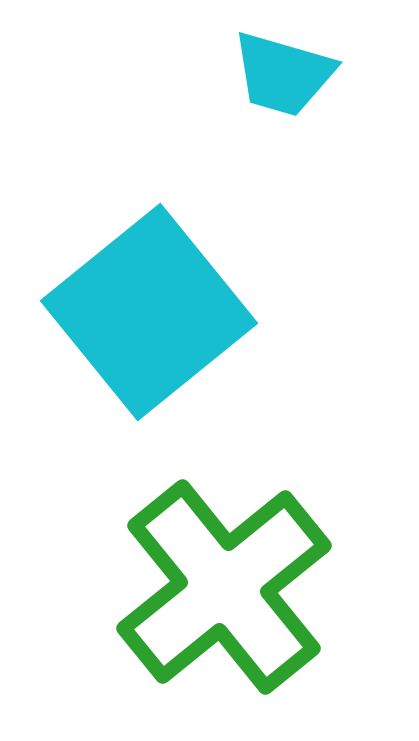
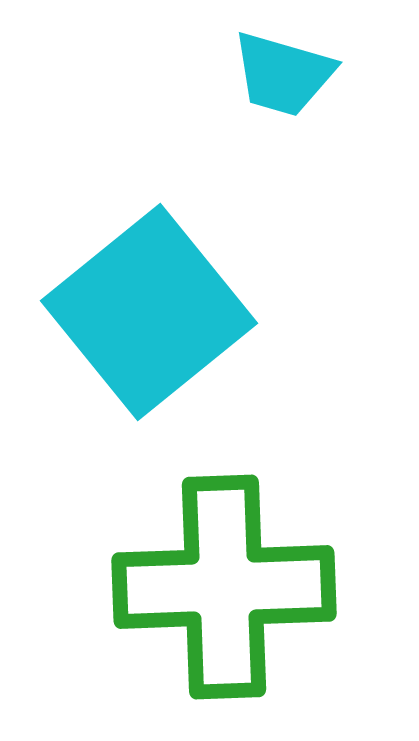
green cross: rotated 37 degrees clockwise
